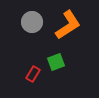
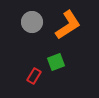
red rectangle: moved 1 px right, 2 px down
